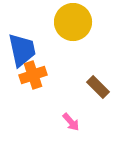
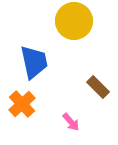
yellow circle: moved 1 px right, 1 px up
blue trapezoid: moved 12 px right, 12 px down
orange cross: moved 11 px left, 29 px down; rotated 24 degrees counterclockwise
